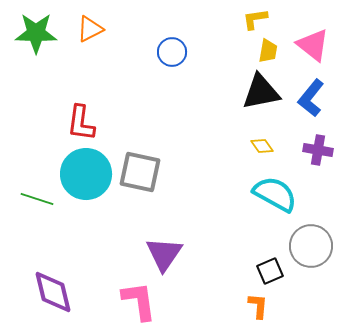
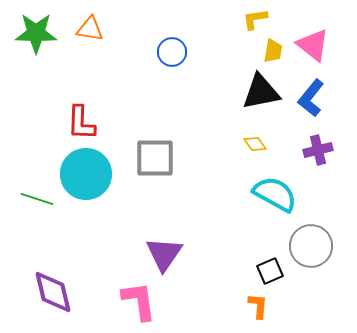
orange triangle: rotated 36 degrees clockwise
yellow trapezoid: moved 5 px right
red L-shape: rotated 6 degrees counterclockwise
yellow diamond: moved 7 px left, 2 px up
purple cross: rotated 24 degrees counterclockwise
gray square: moved 15 px right, 14 px up; rotated 12 degrees counterclockwise
